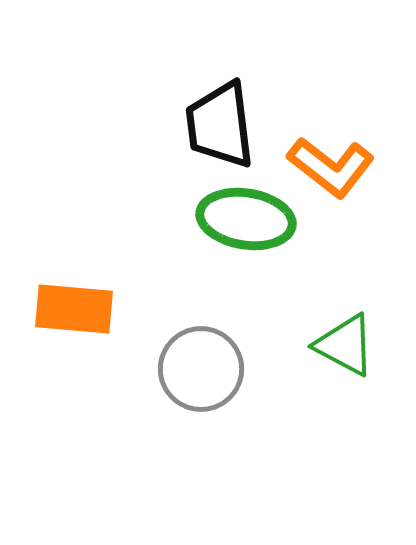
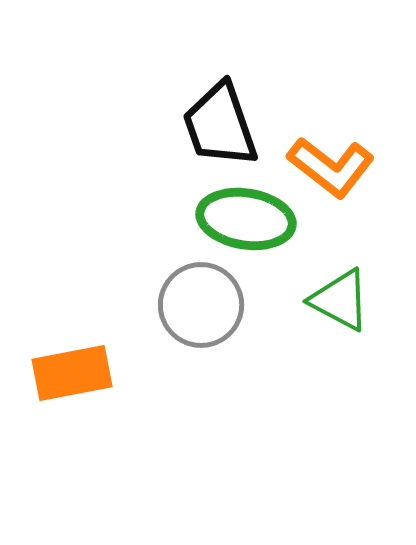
black trapezoid: rotated 12 degrees counterclockwise
orange rectangle: moved 2 px left, 64 px down; rotated 16 degrees counterclockwise
green triangle: moved 5 px left, 45 px up
gray circle: moved 64 px up
